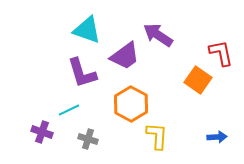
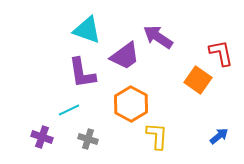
purple arrow: moved 2 px down
purple L-shape: rotated 8 degrees clockwise
purple cross: moved 5 px down
blue arrow: moved 2 px right, 1 px up; rotated 36 degrees counterclockwise
